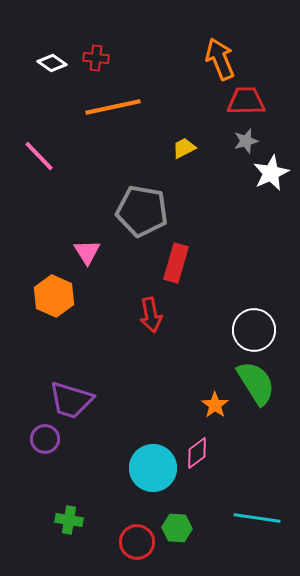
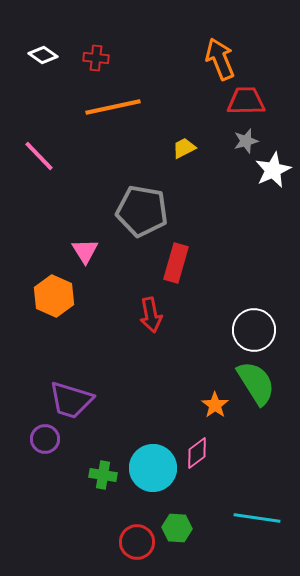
white diamond: moved 9 px left, 8 px up
white star: moved 2 px right, 3 px up
pink triangle: moved 2 px left, 1 px up
green cross: moved 34 px right, 45 px up
